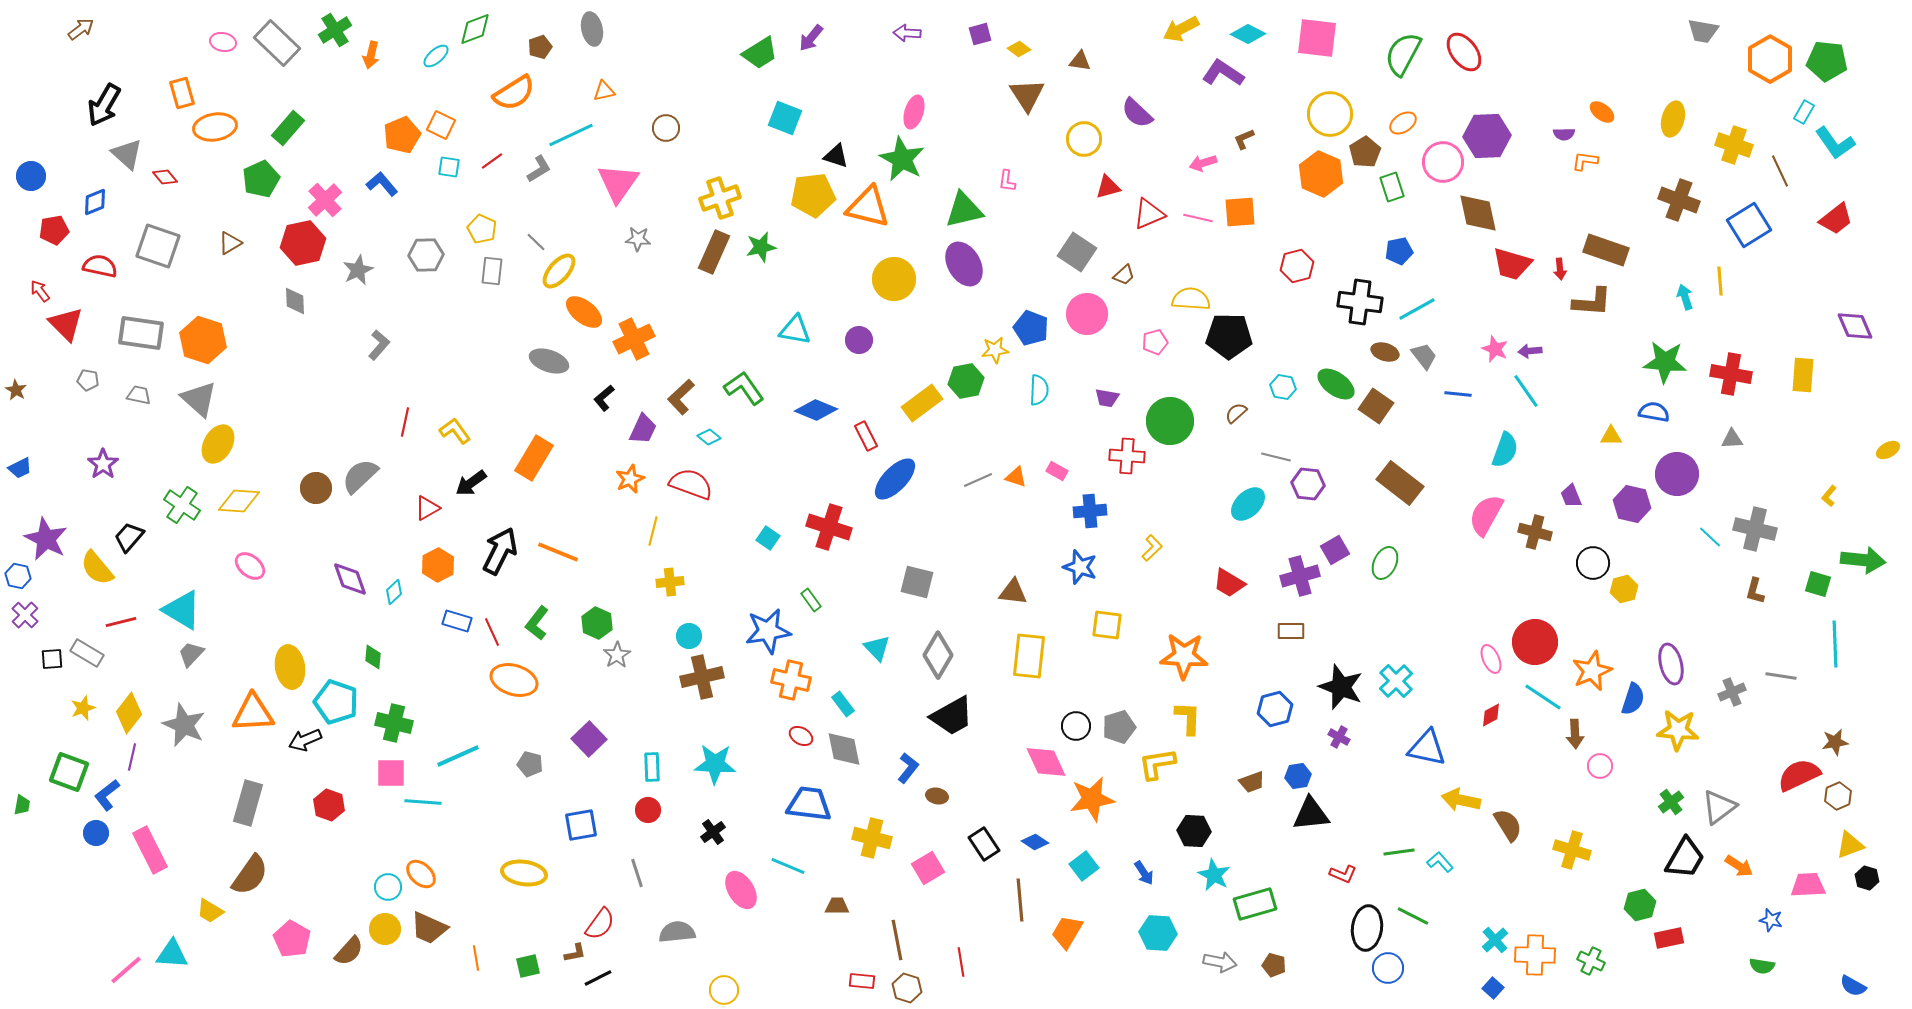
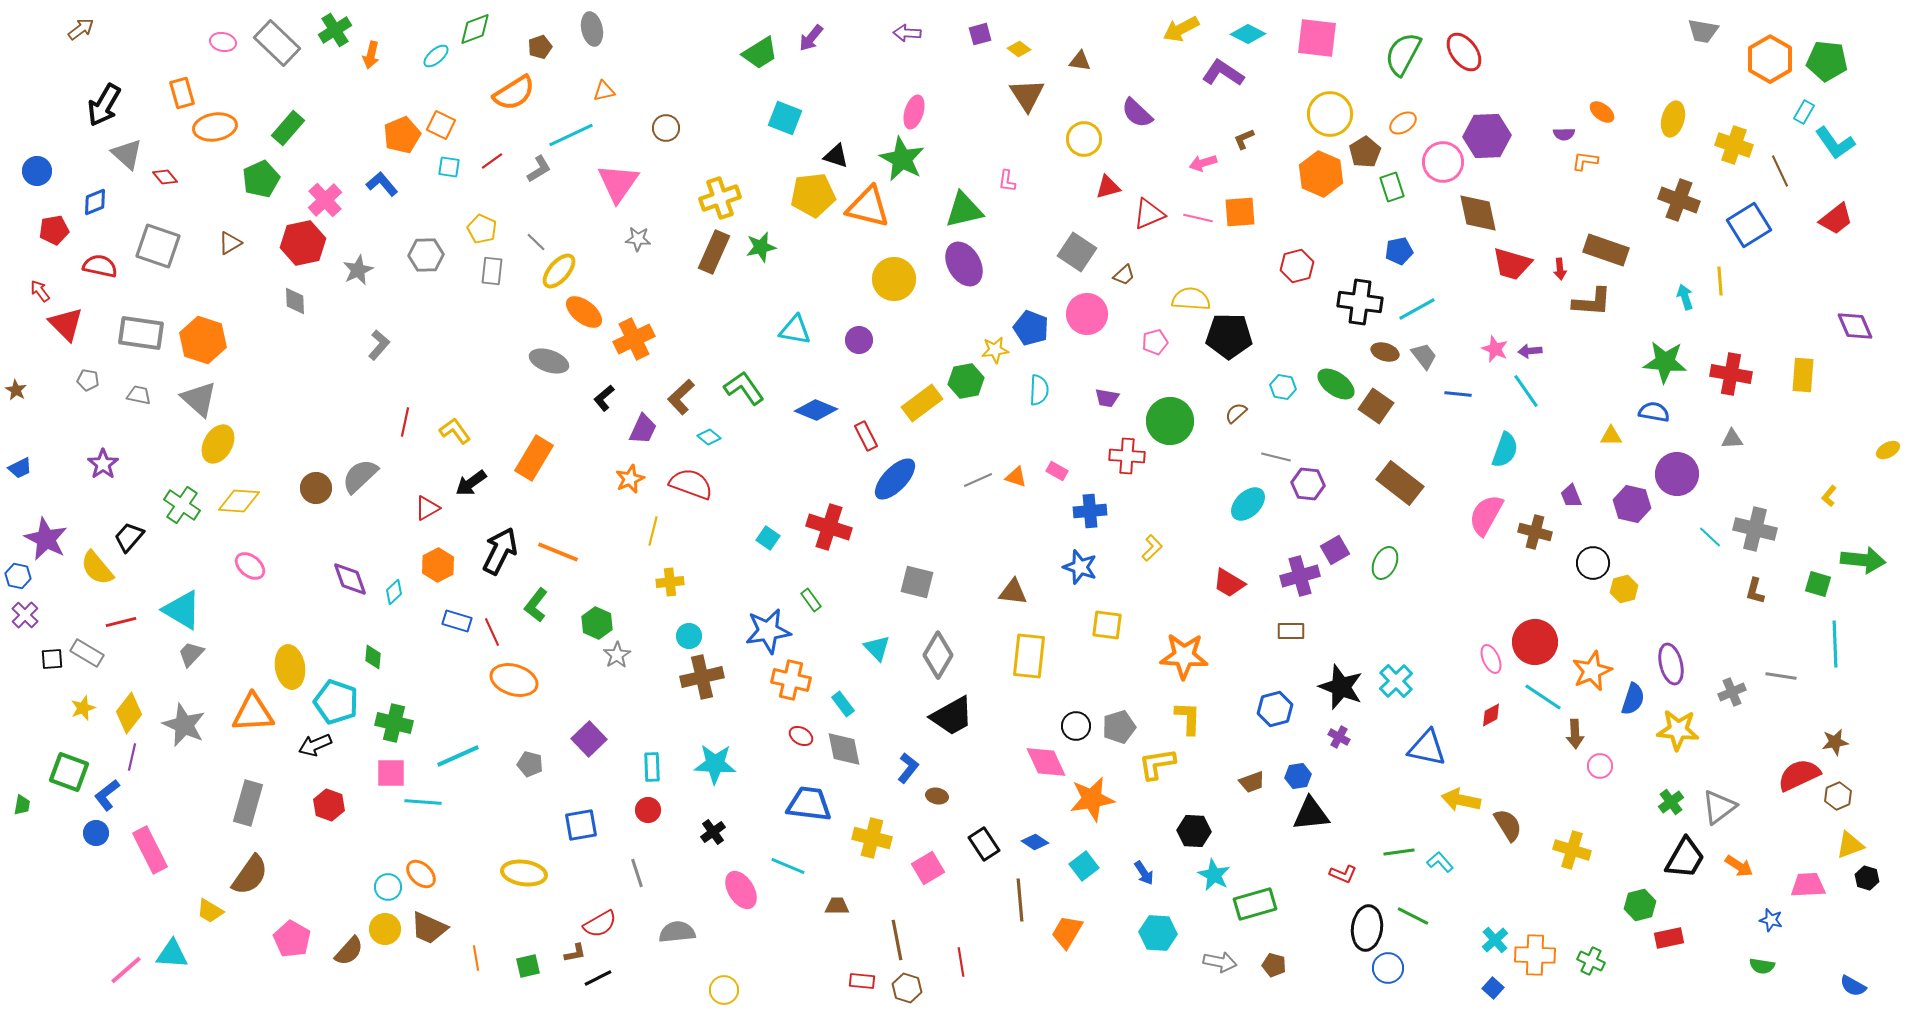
blue circle at (31, 176): moved 6 px right, 5 px up
green L-shape at (537, 623): moved 1 px left, 18 px up
black arrow at (305, 740): moved 10 px right, 5 px down
red semicircle at (600, 924): rotated 24 degrees clockwise
